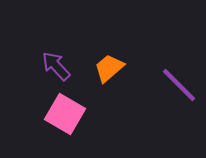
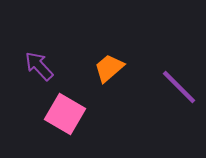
purple arrow: moved 17 px left
purple line: moved 2 px down
